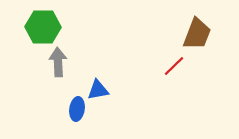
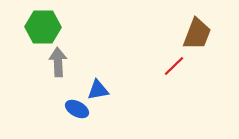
blue ellipse: rotated 70 degrees counterclockwise
